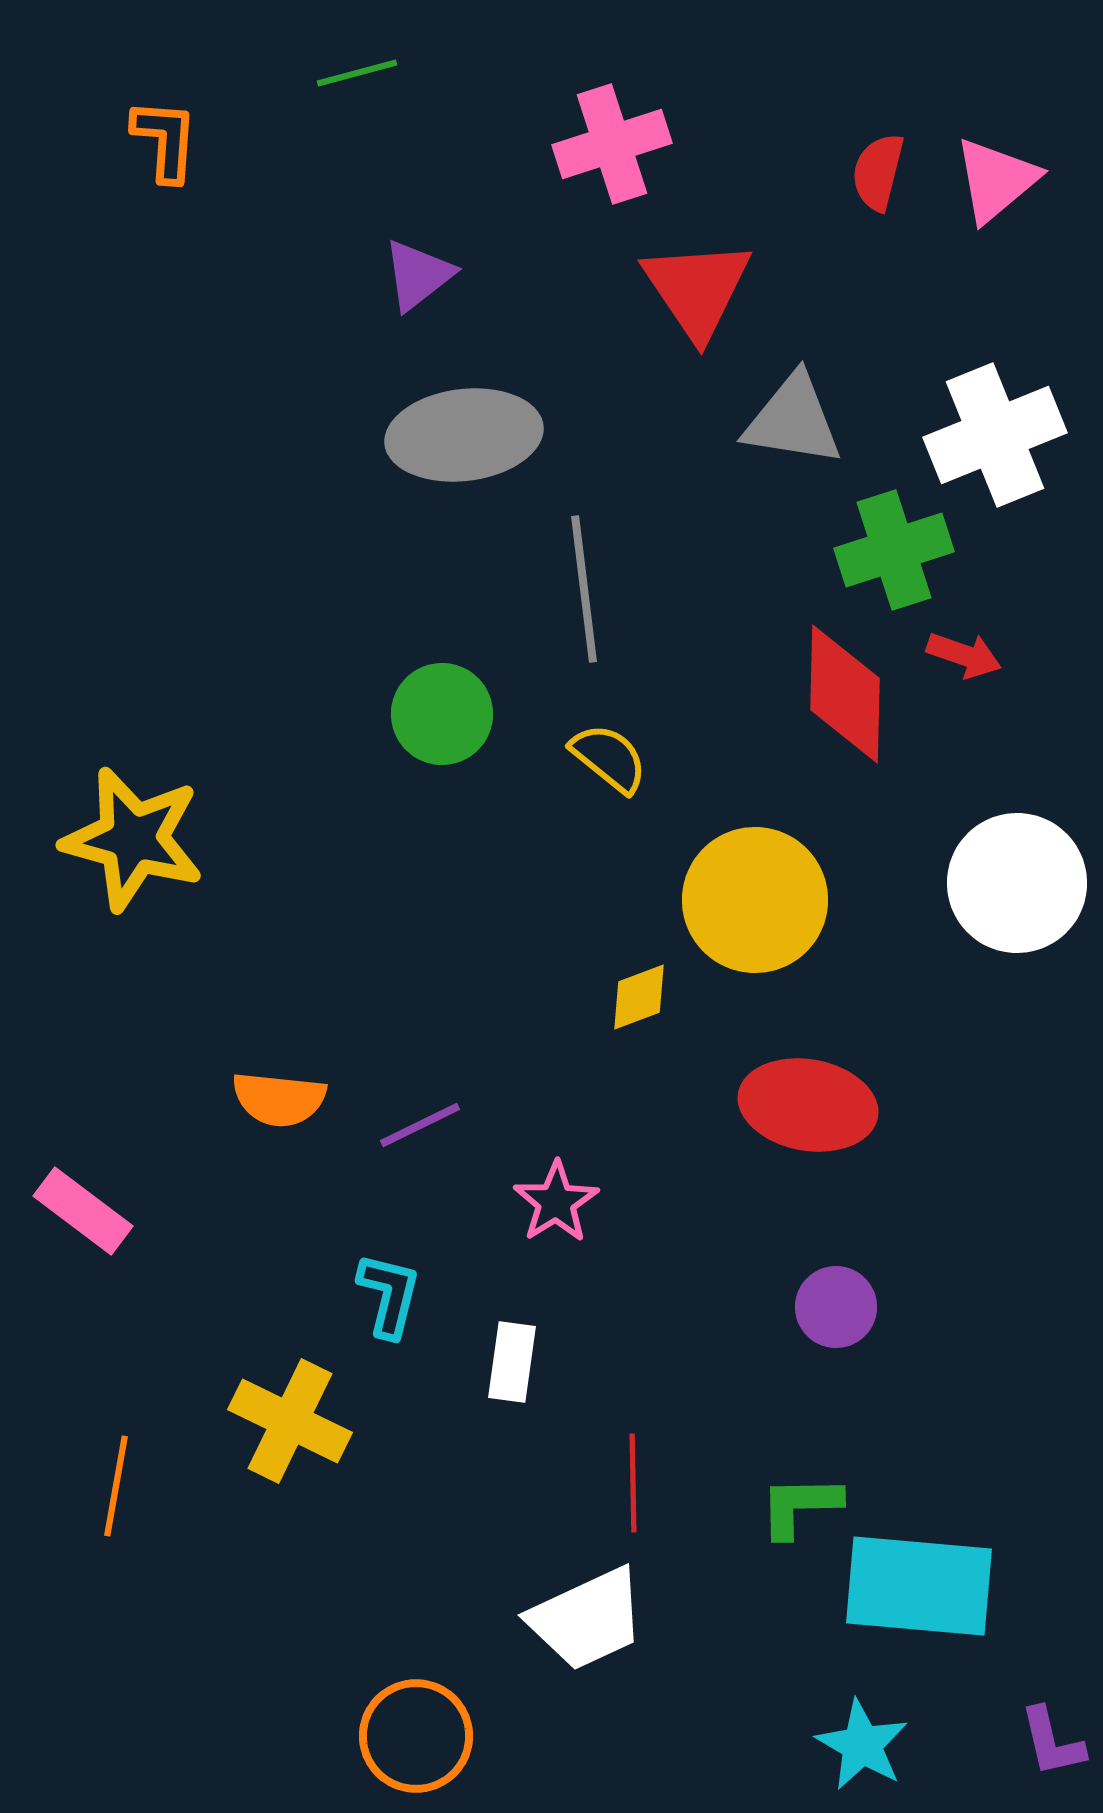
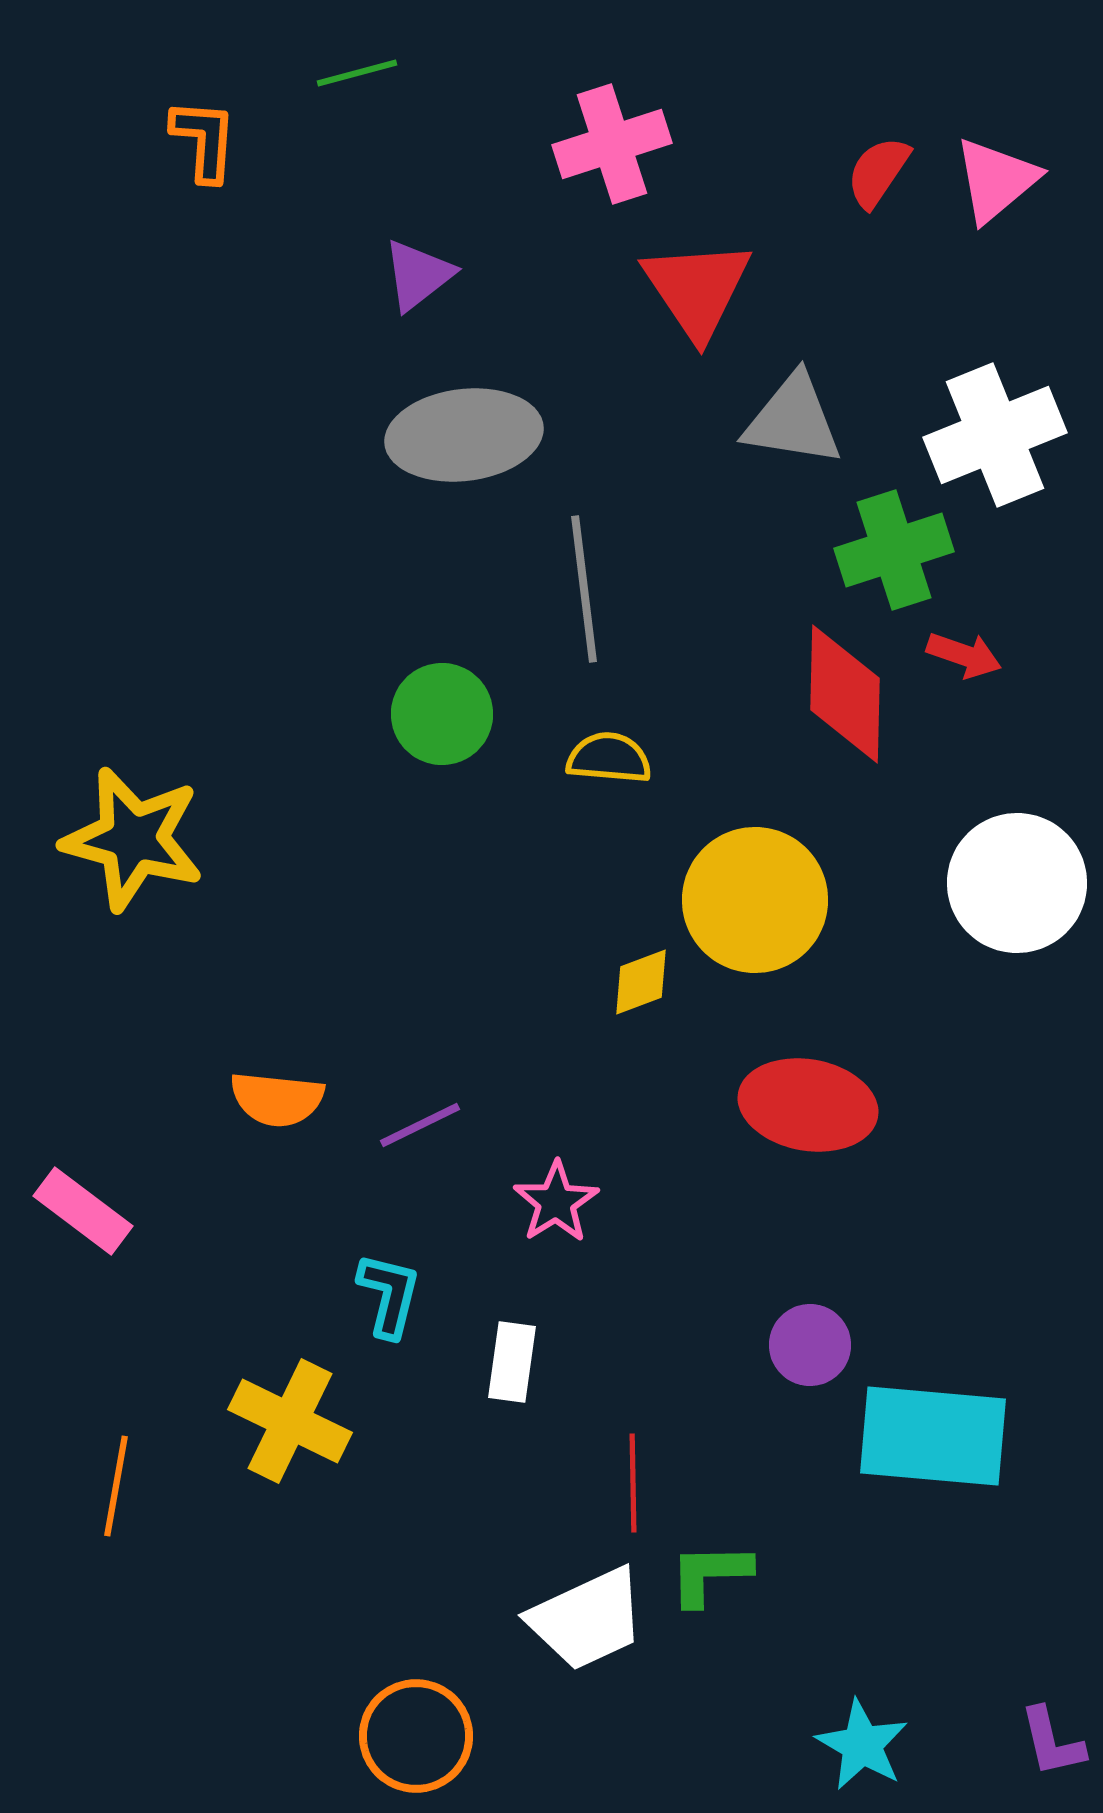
orange L-shape: moved 39 px right
red semicircle: rotated 20 degrees clockwise
yellow semicircle: rotated 34 degrees counterclockwise
yellow diamond: moved 2 px right, 15 px up
orange semicircle: moved 2 px left
purple circle: moved 26 px left, 38 px down
green L-shape: moved 90 px left, 68 px down
cyan rectangle: moved 14 px right, 150 px up
